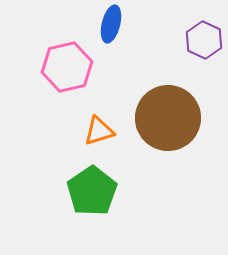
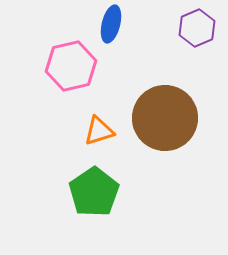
purple hexagon: moved 7 px left, 12 px up; rotated 12 degrees clockwise
pink hexagon: moved 4 px right, 1 px up
brown circle: moved 3 px left
green pentagon: moved 2 px right, 1 px down
